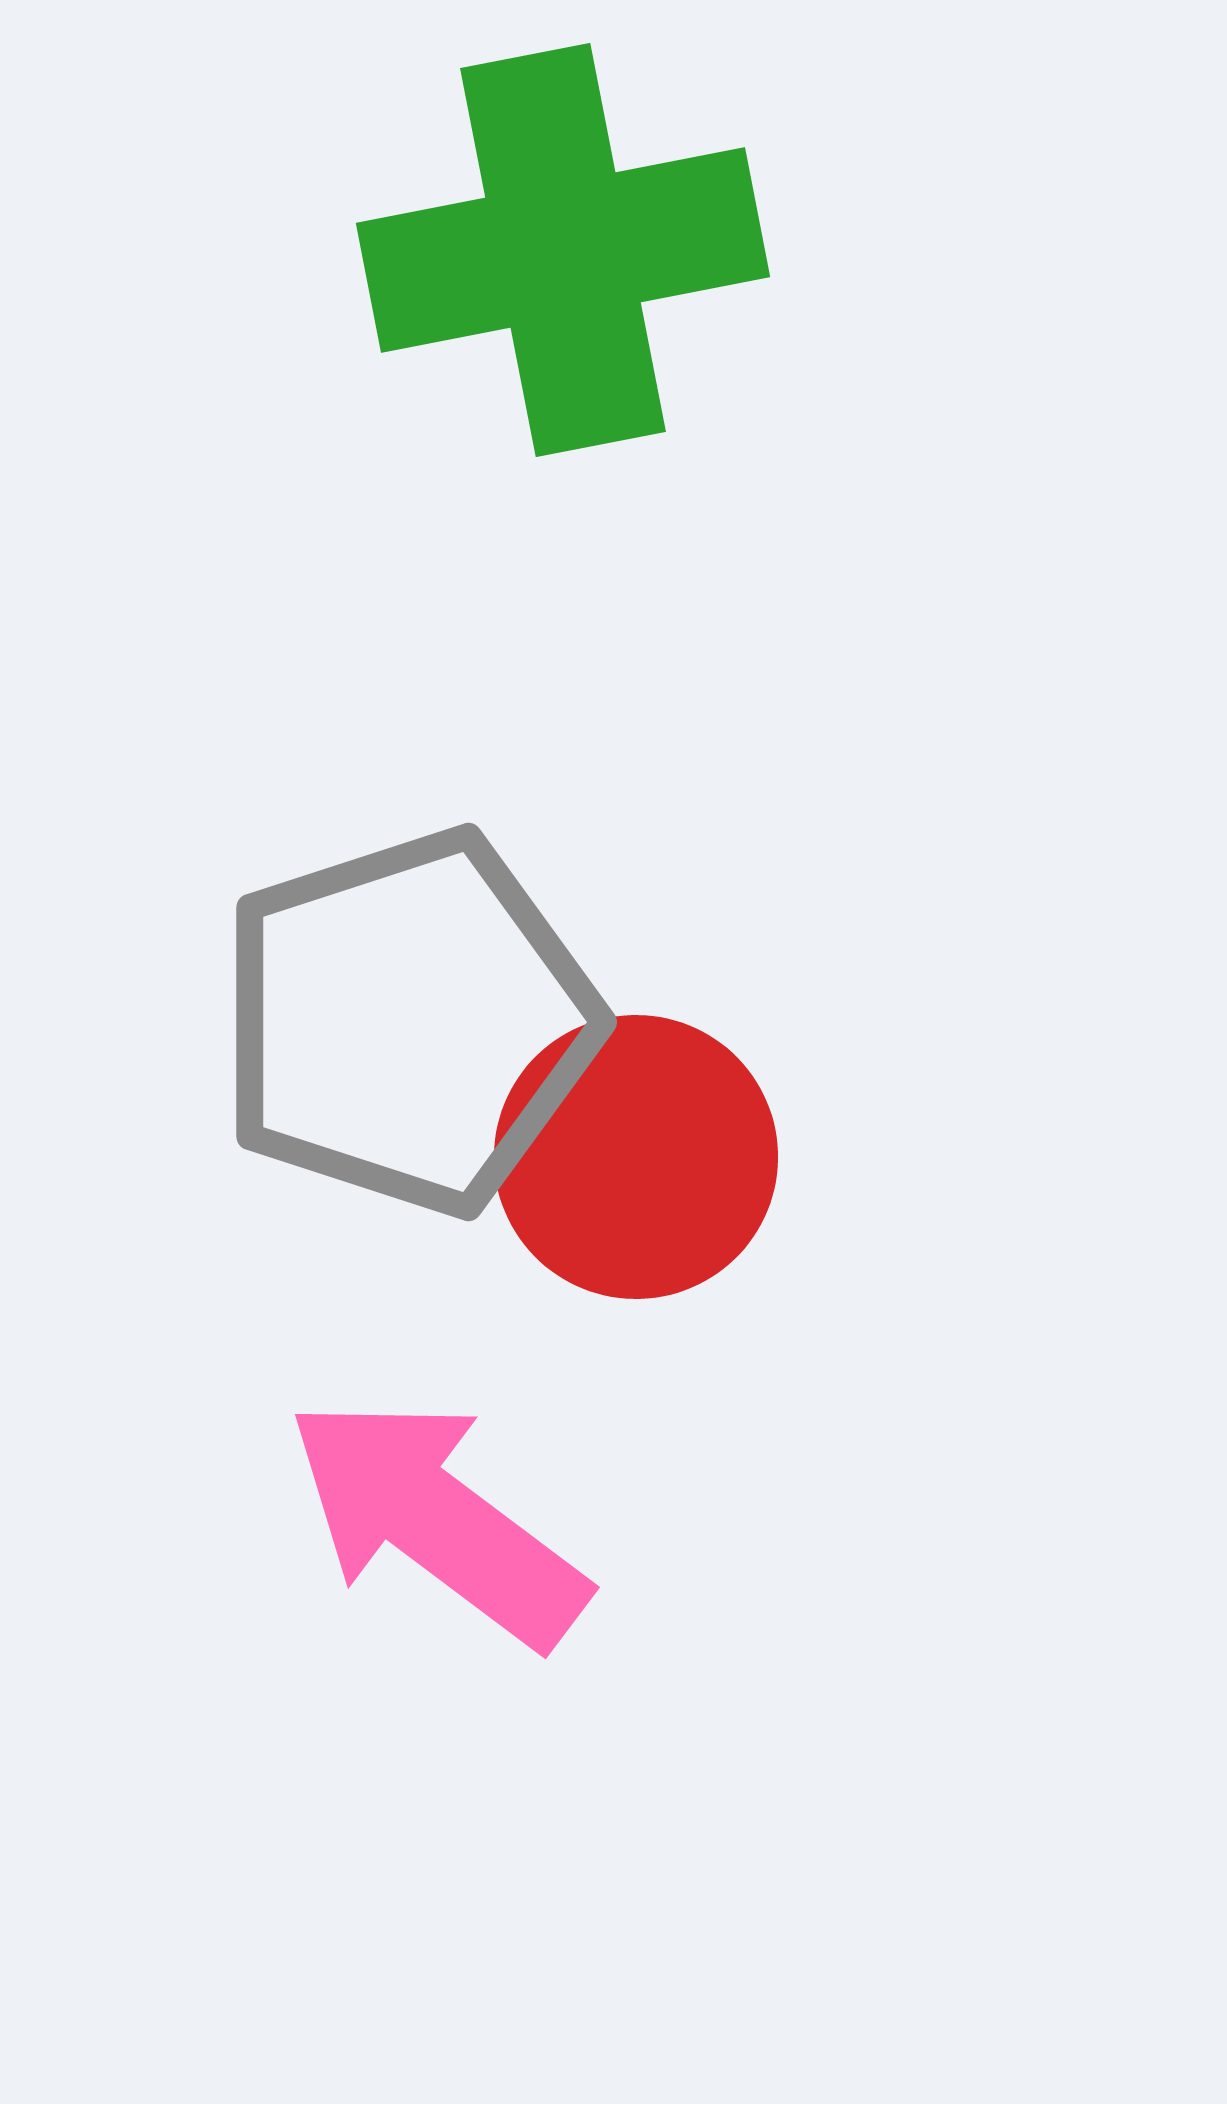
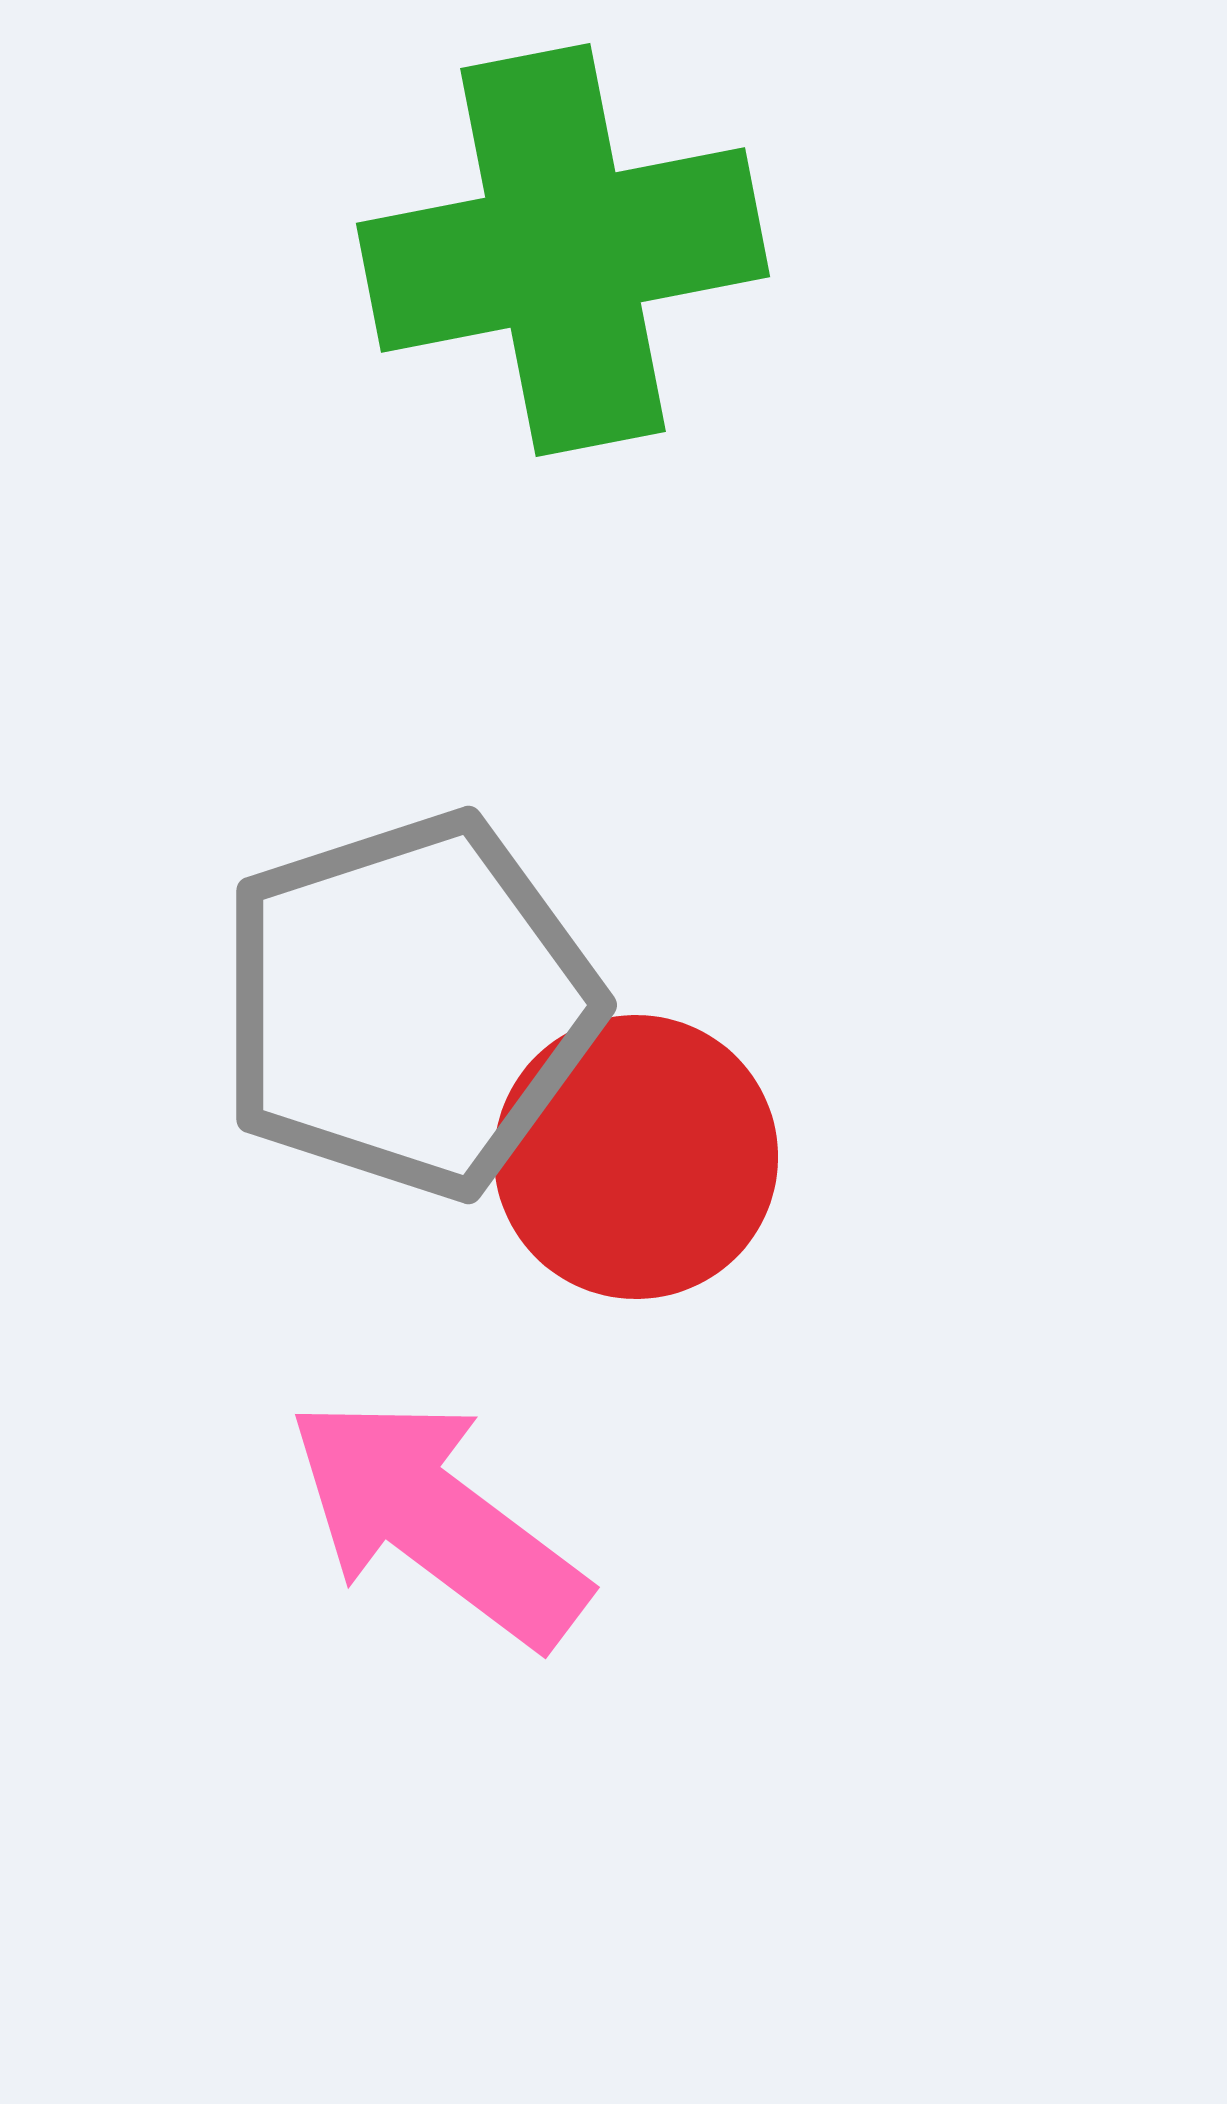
gray pentagon: moved 17 px up
